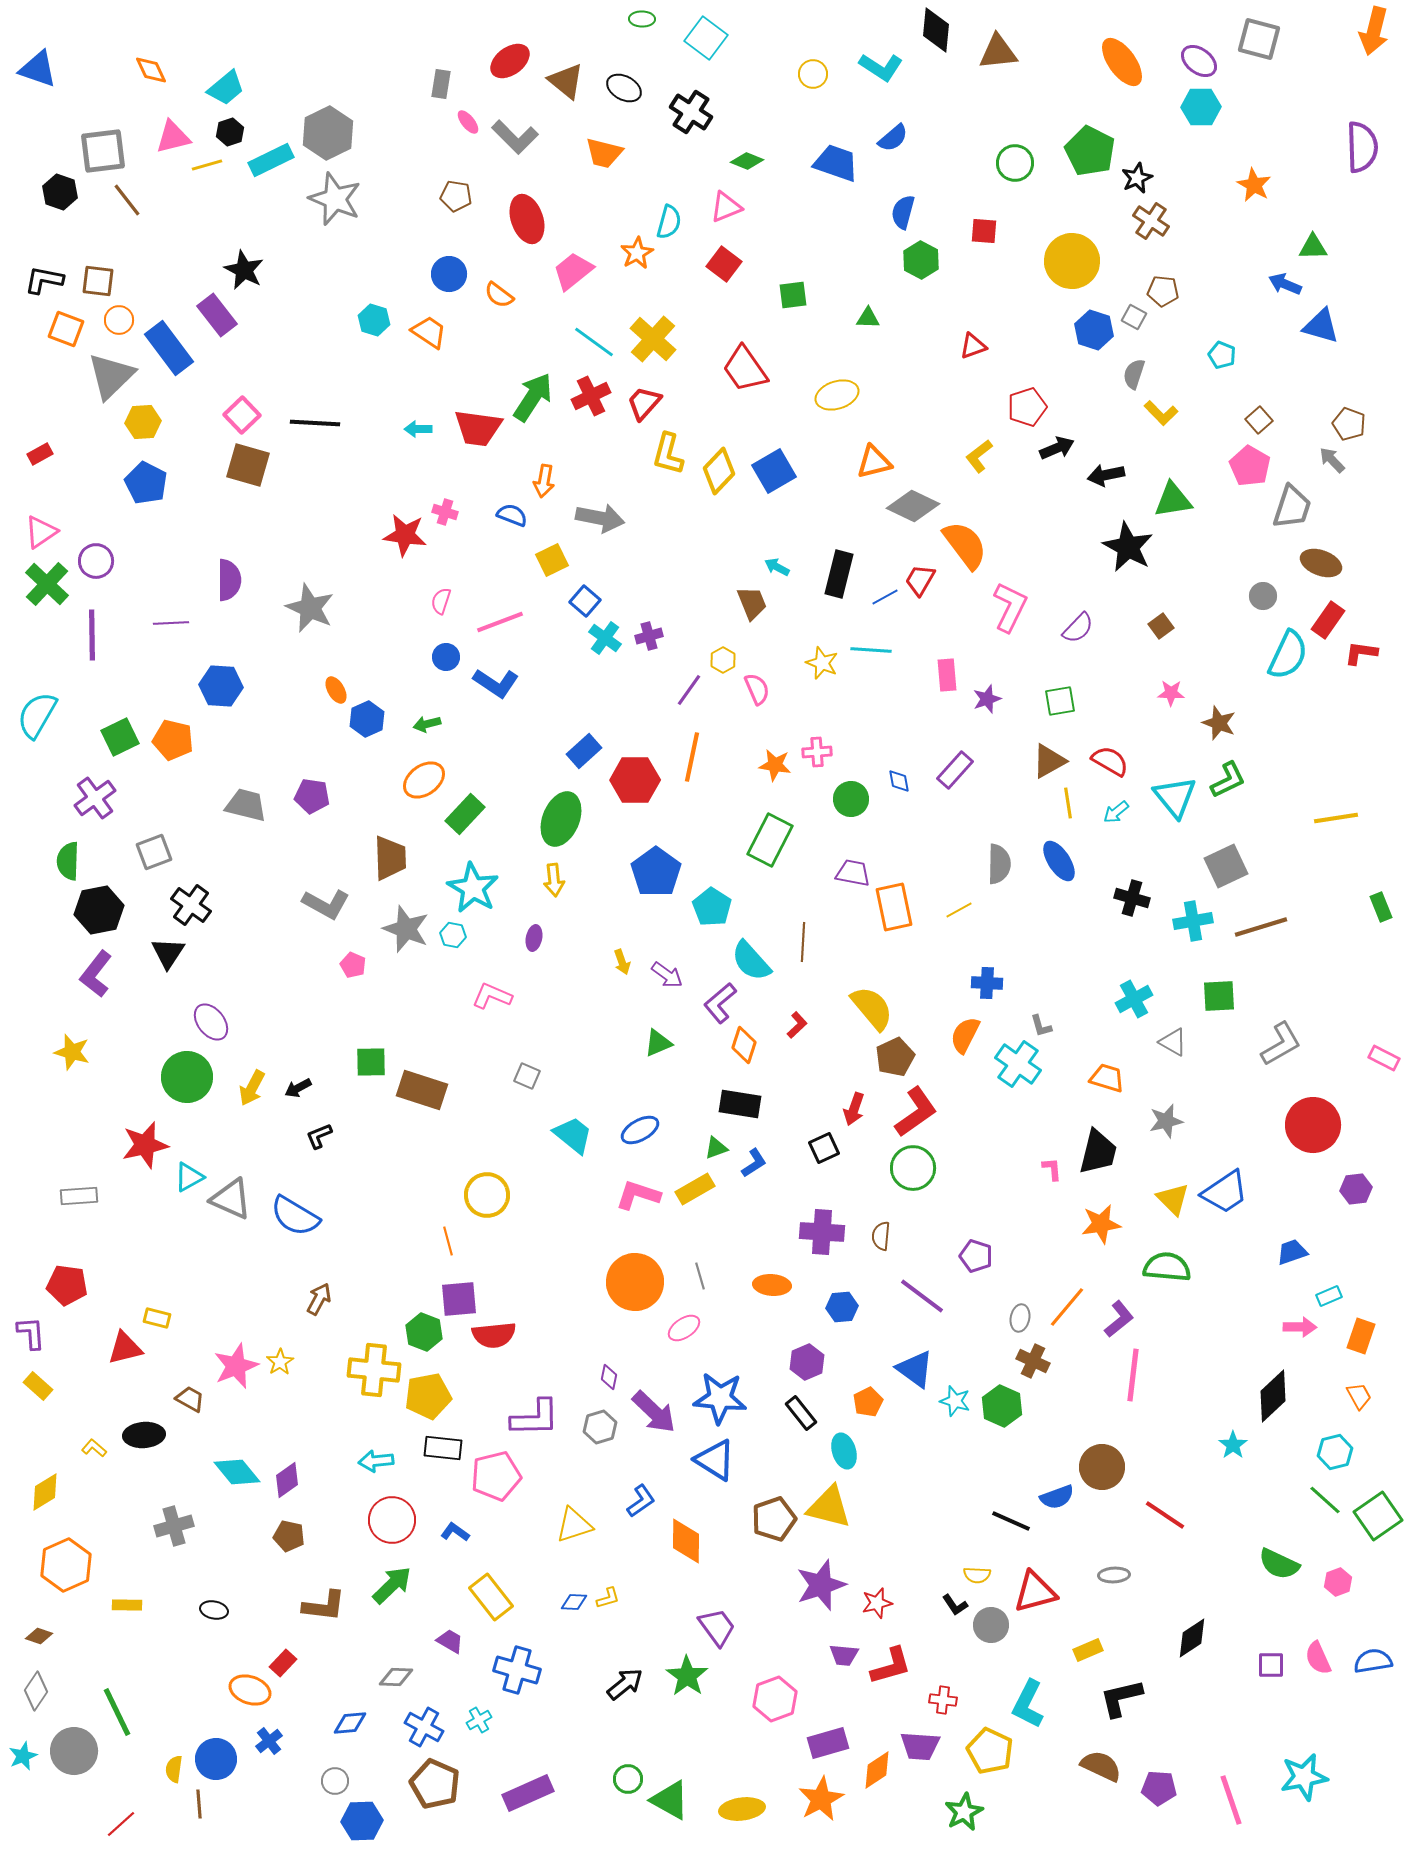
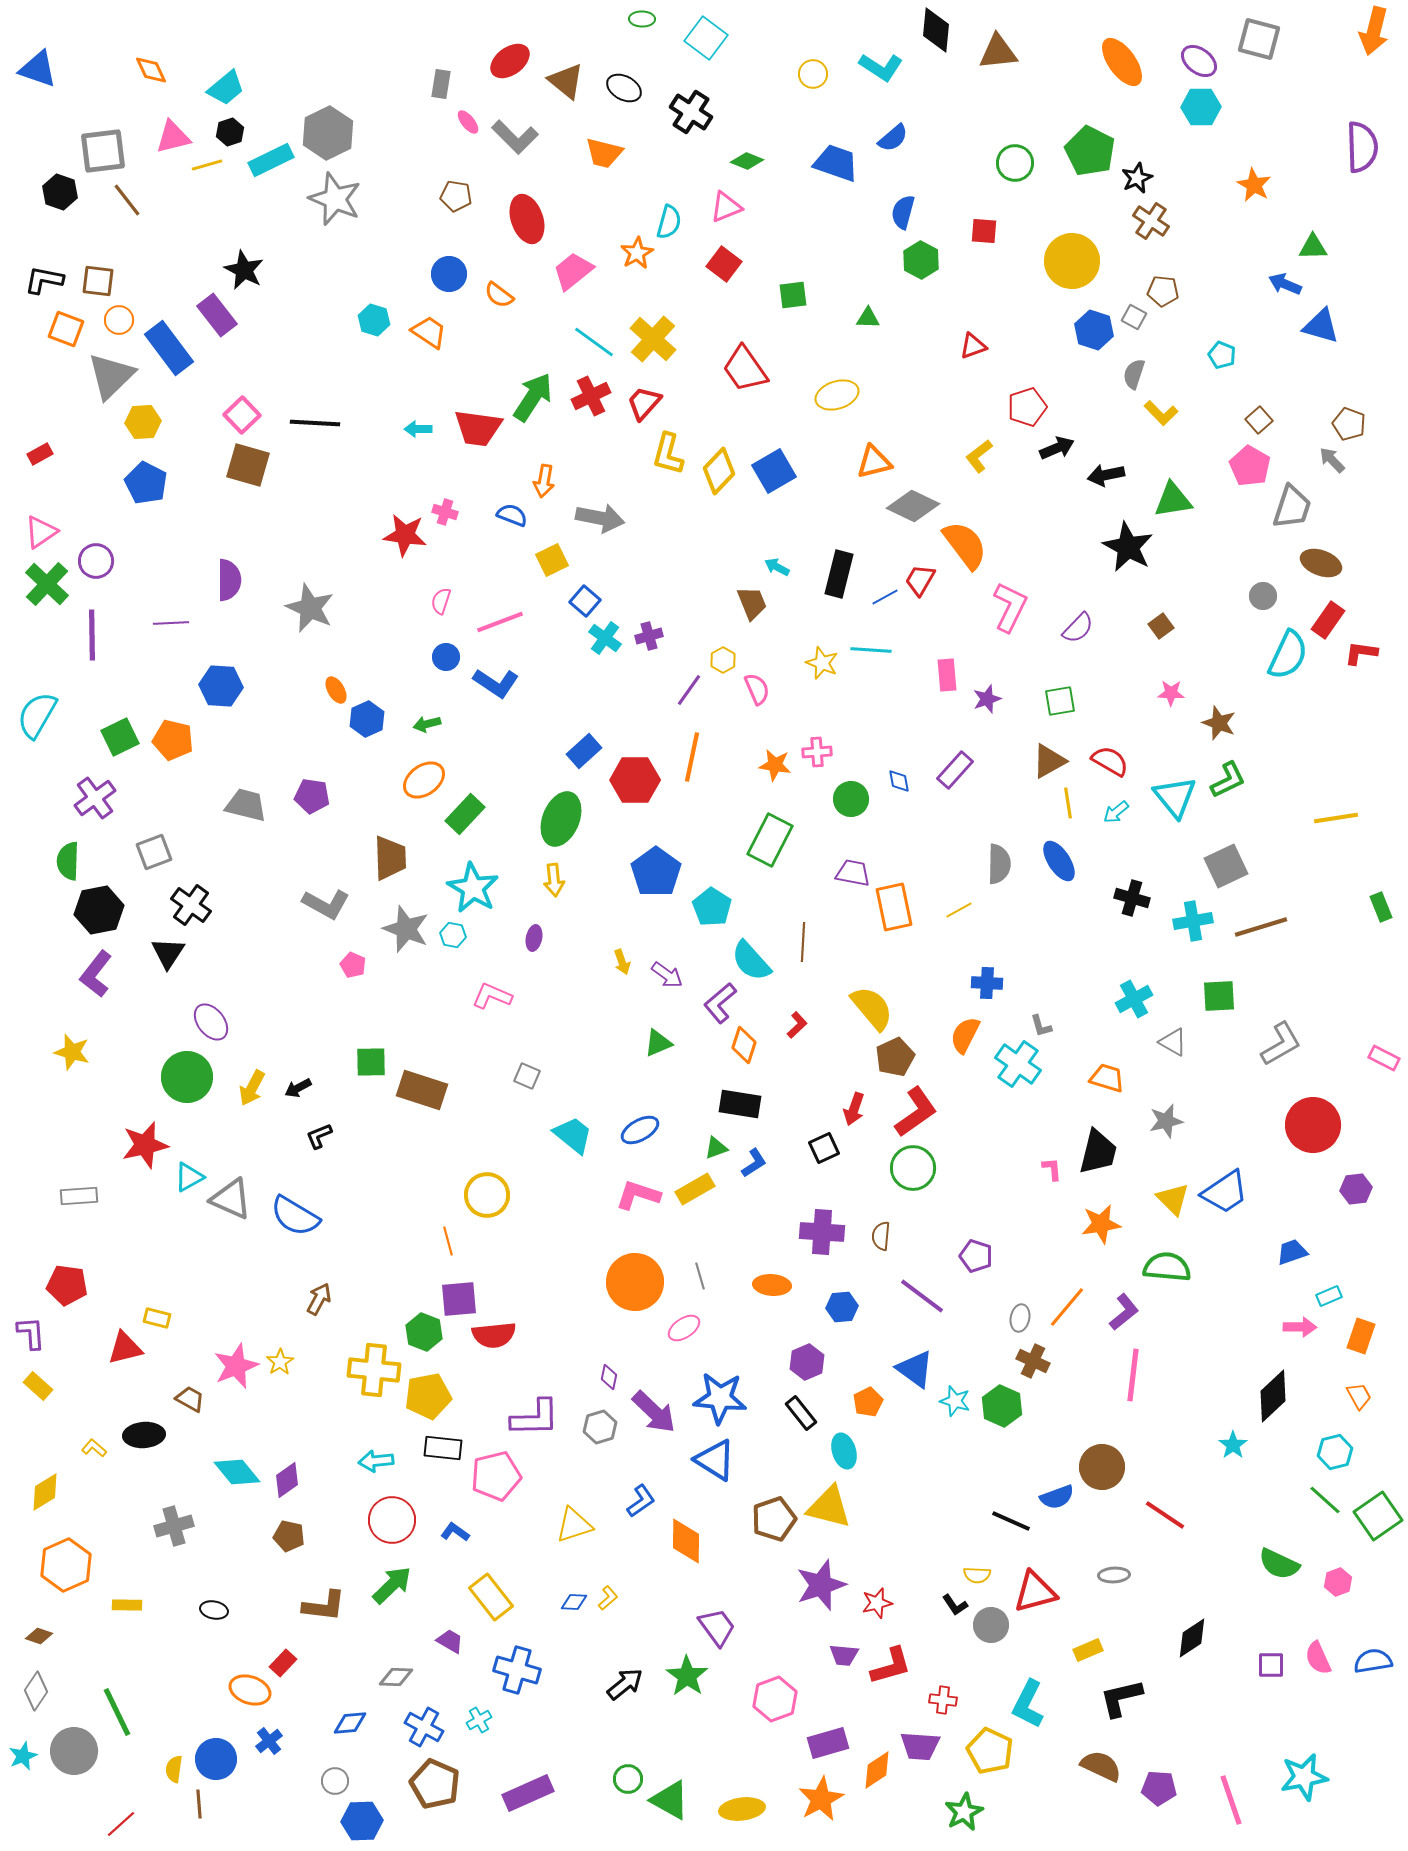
purple L-shape at (1119, 1319): moved 5 px right, 7 px up
yellow L-shape at (608, 1598): rotated 25 degrees counterclockwise
